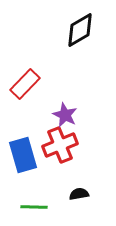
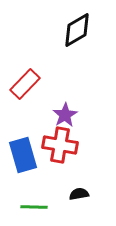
black diamond: moved 3 px left
purple star: rotated 15 degrees clockwise
red cross: rotated 32 degrees clockwise
